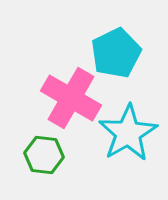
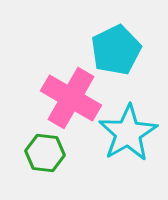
cyan pentagon: moved 3 px up
green hexagon: moved 1 px right, 2 px up
